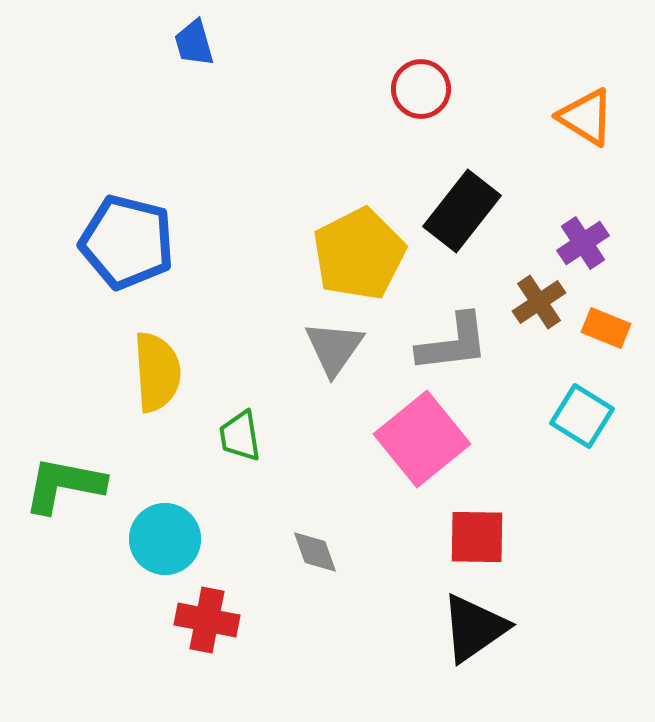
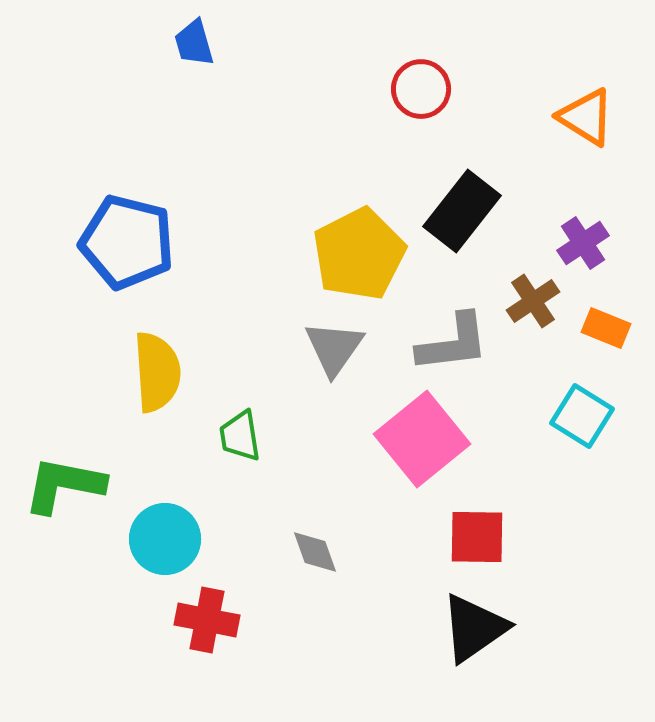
brown cross: moved 6 px left, 1 px up
